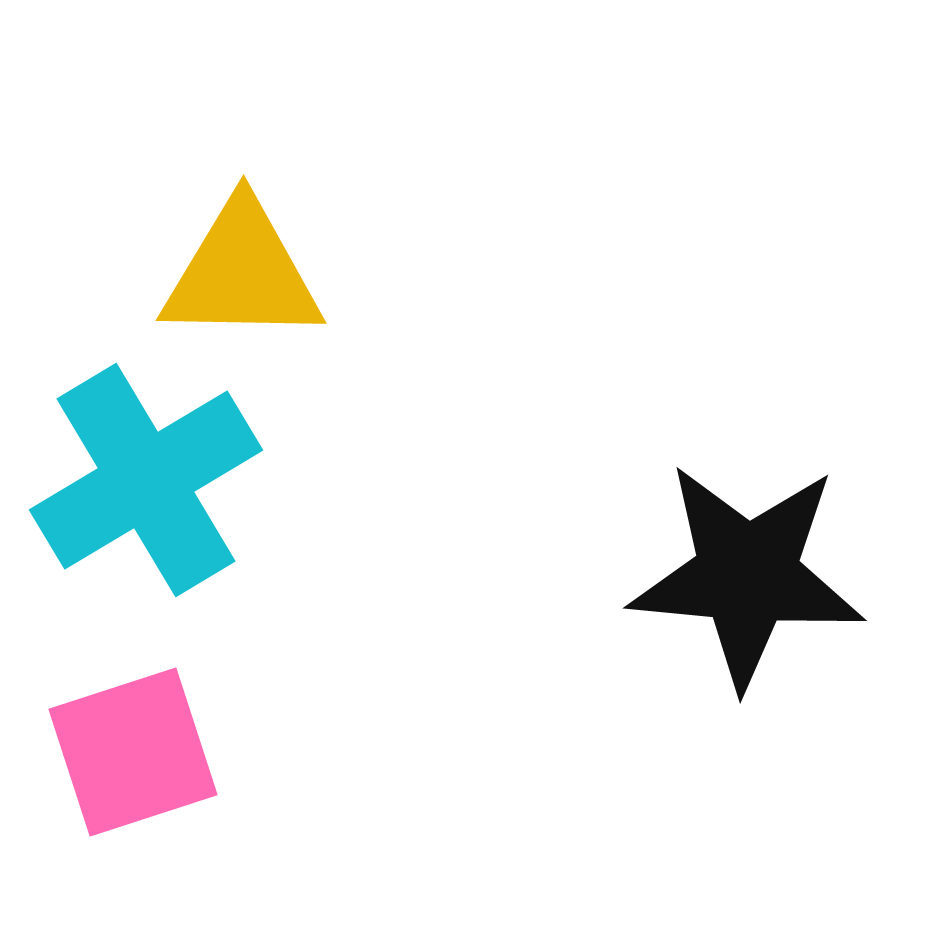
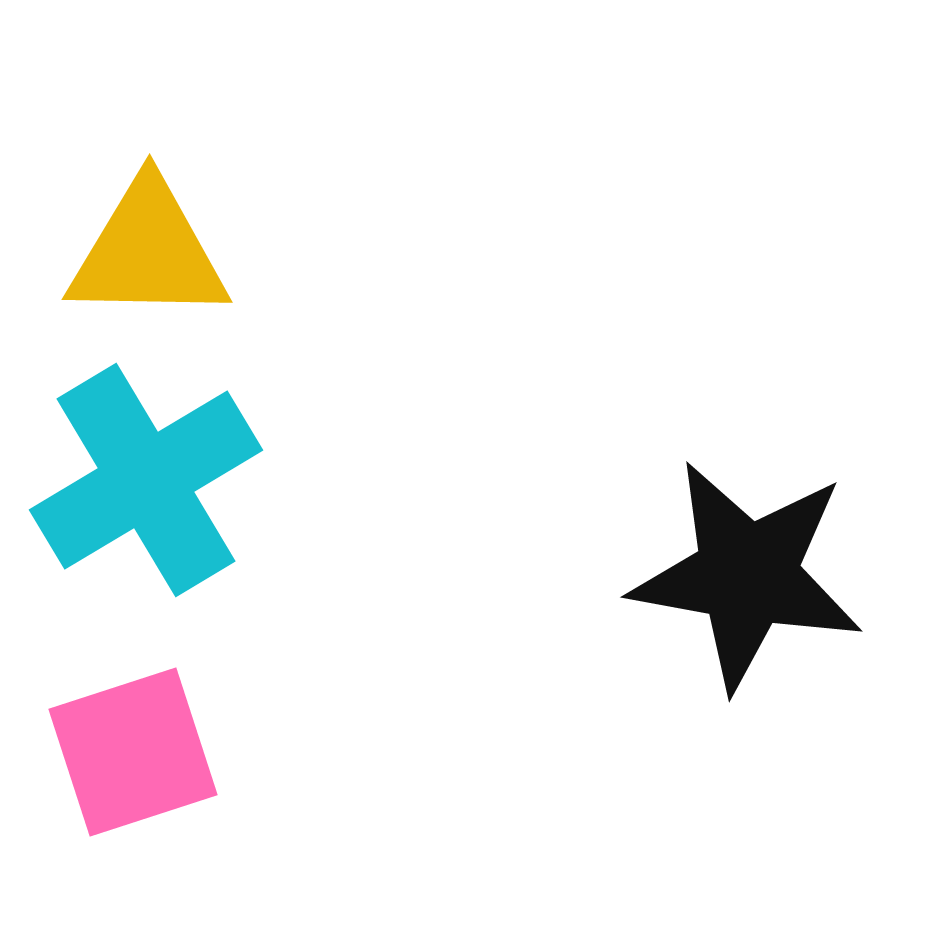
yellow triangle: moved 94 px left, 21 px up
black star: rotated 5 degrees clockwise
